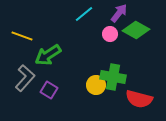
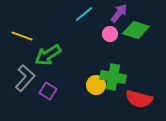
green diamond: rotated 12 degrees counterclockwise
purple square: moved 1 px left, 1 px down
